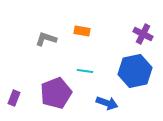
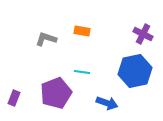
cyan line: moved 3 px left, 1 px down
